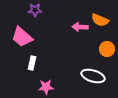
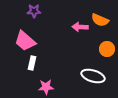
purple star: moved 1 px left, 1 px down
pink trapezoid: moved 3 px right, 4 px down
